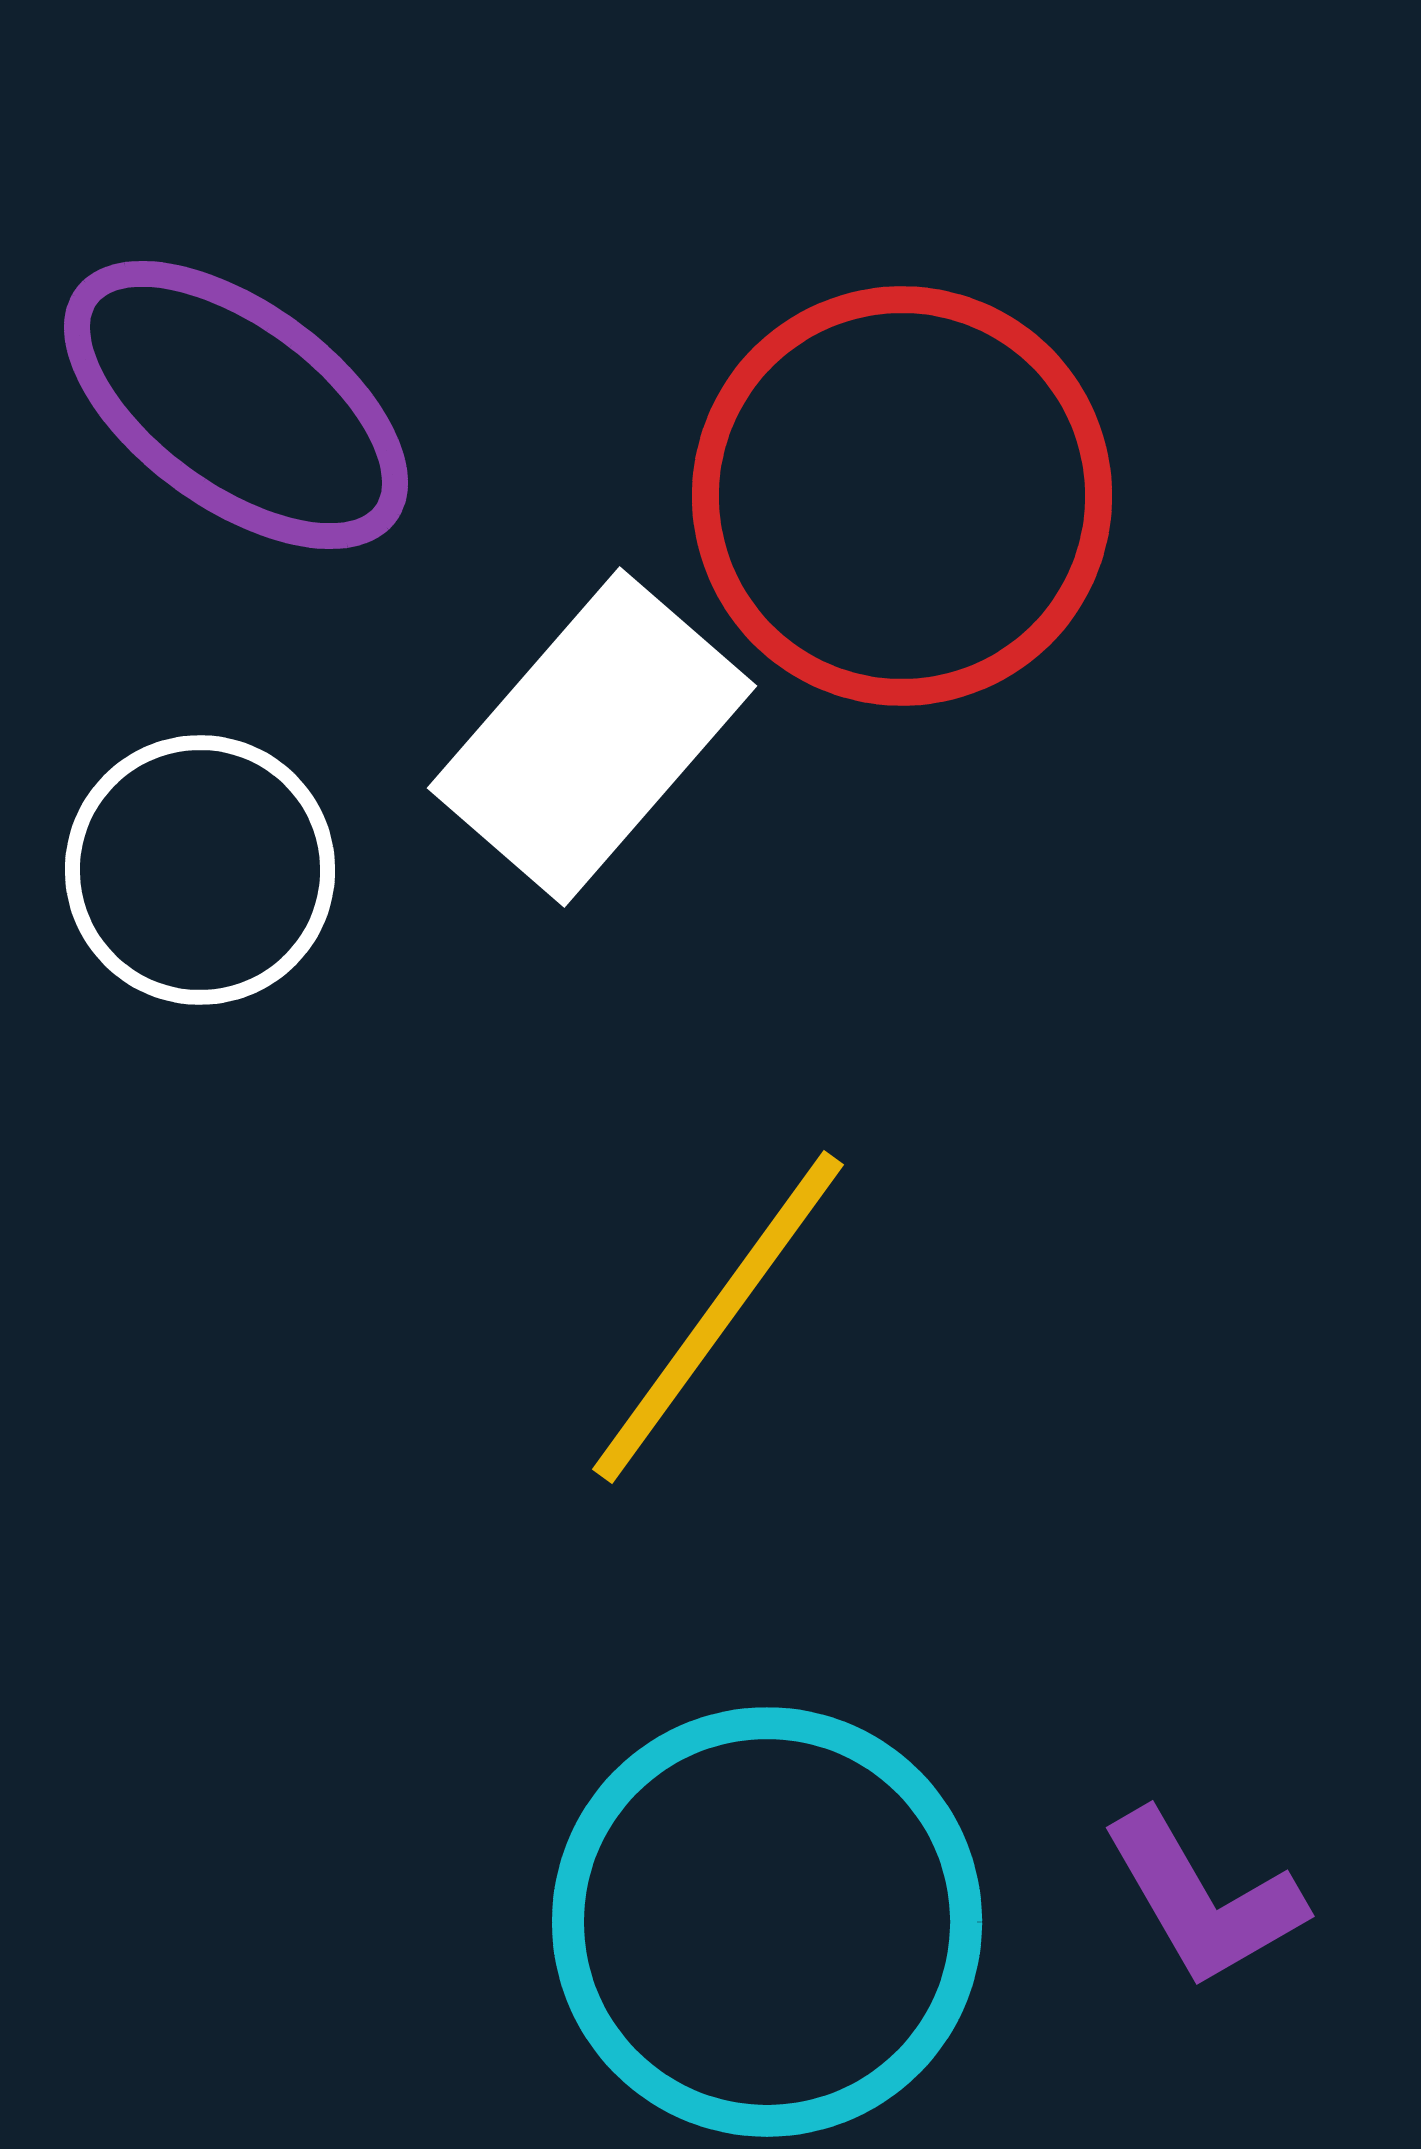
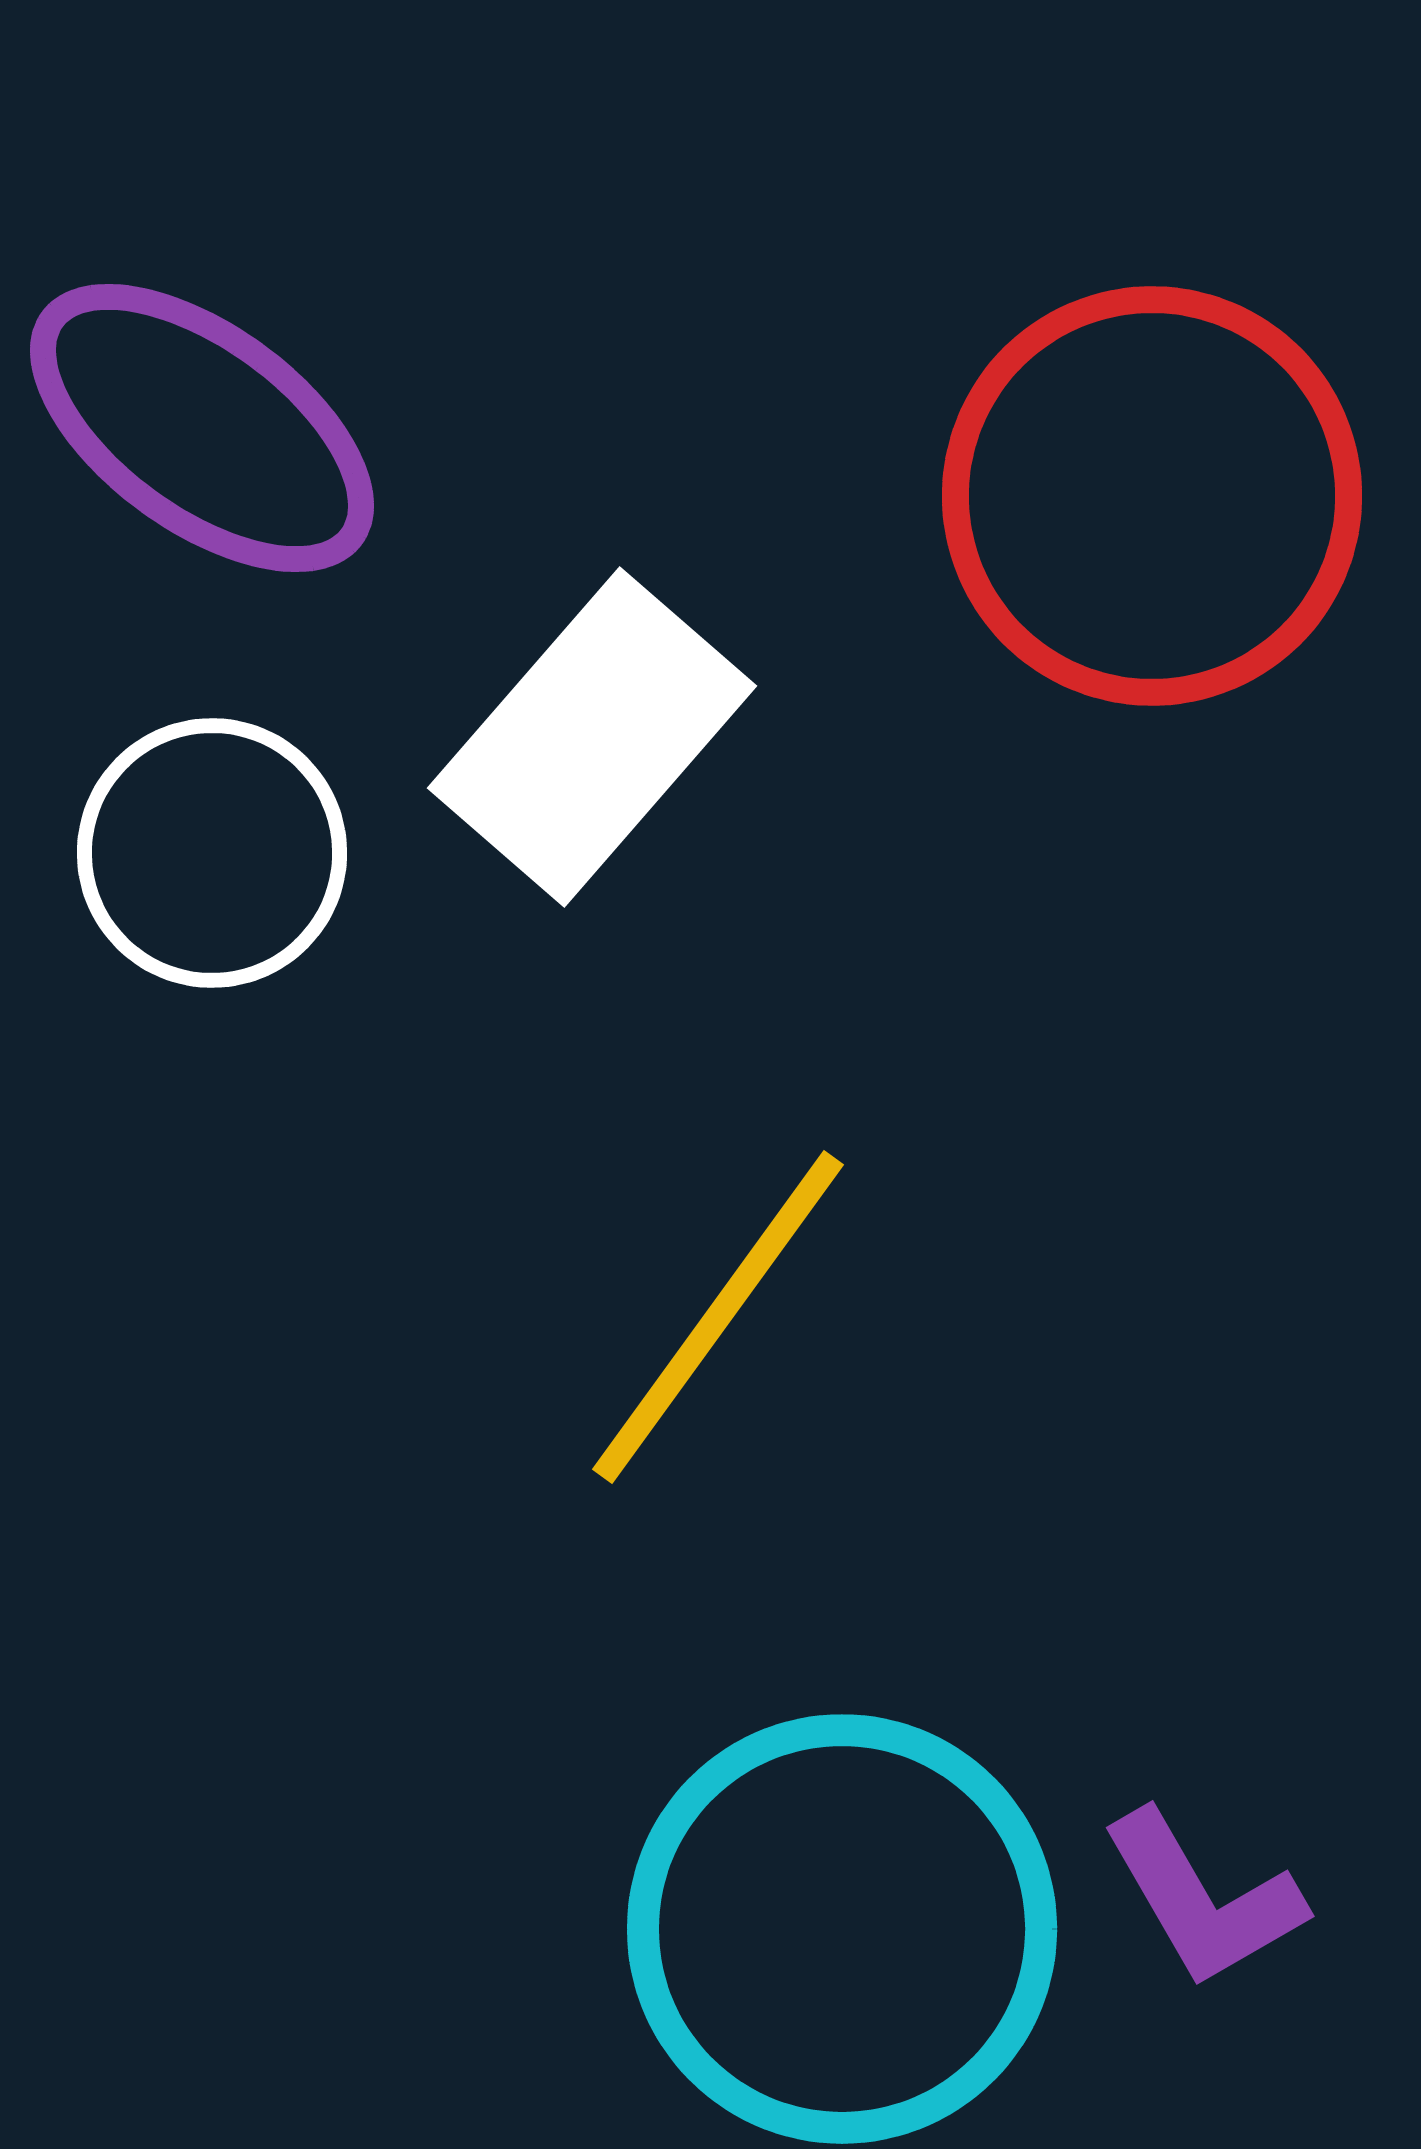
purple ellipse: moved 34 px left, 23 px down
red circle: moved 250 px right
white circle: moved 12 px right, 17 px up
cyan circle: moved 75 px right, 7 px down
